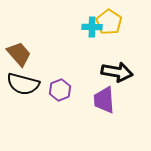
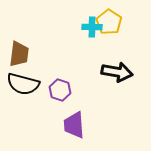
brown trapezoid: rotated 48 degrees clockwise
purple hexagon: rotated 20 degrees counterclockwise
purple trapezoid: moved 30 px left, 25 px down
